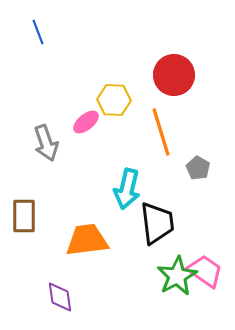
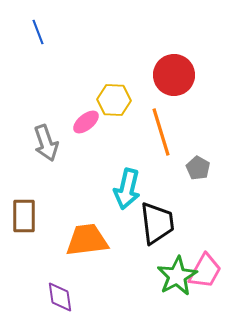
pink trapezoid: rotated 84 degrees clockwise
